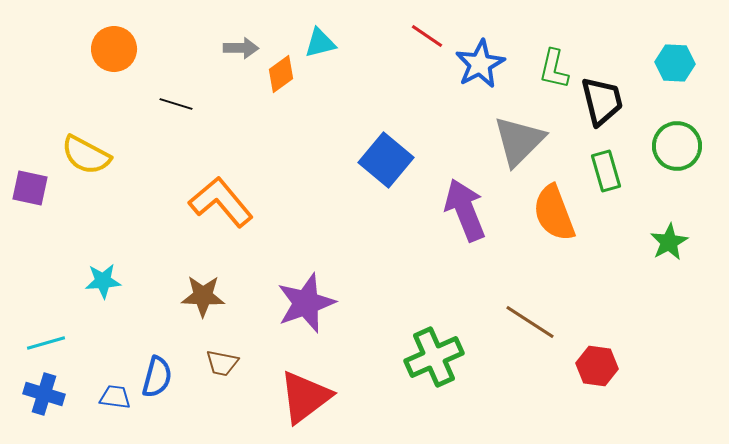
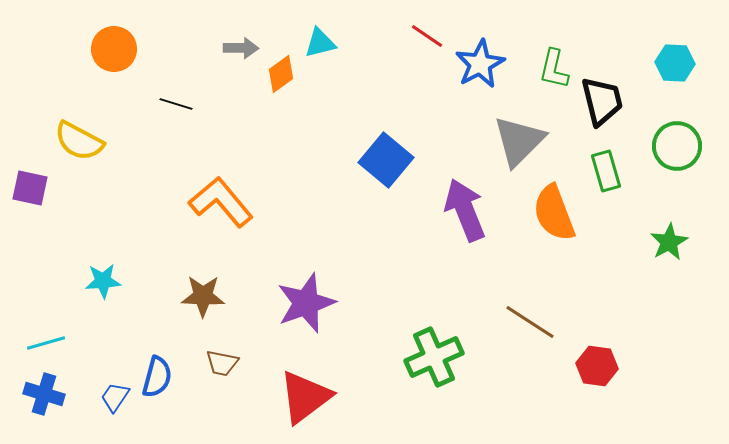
yellow semicircle: moved 7 px left, 14 px up
blue trapezoid: rotated 64 degrees counterclockwise
